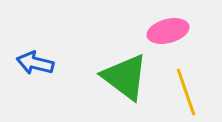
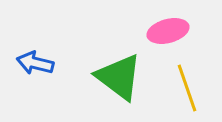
green triangle: moved 6 px left
yellow line: moved 1 px right, 4 px up
